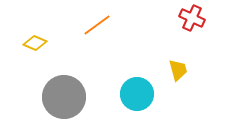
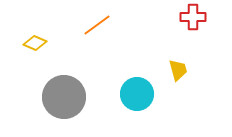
red cross: moved 1 px right, 1 px up; rotated 25 degrees counterclockwise
